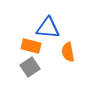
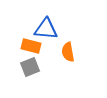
blue triangle: moved 2 px left, 1 px down
gray square: rotated 12 degrees clockwise
